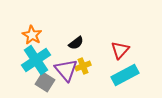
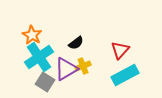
cyan cross: moved 3 px right, 3 px up
purple triangle: moved 1 px up; rotated 40 degrees clockwise
